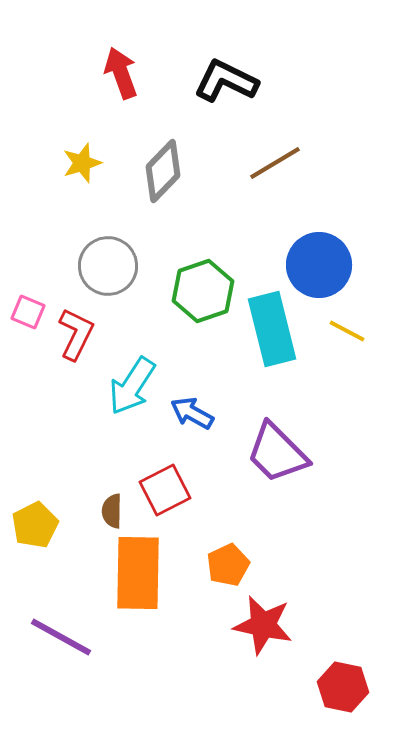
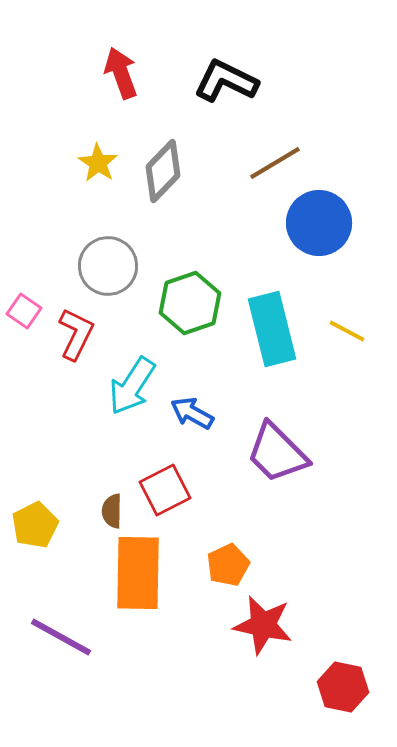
yellow star: moved 16 px right; rotated 21 degrees counterclockwise
blue circle: moved 42 px up
green hexagon: moved 13 px left, 12 px down
pink square: moved 4 px left, 1 px up; rotated 12 degrees clockwise
